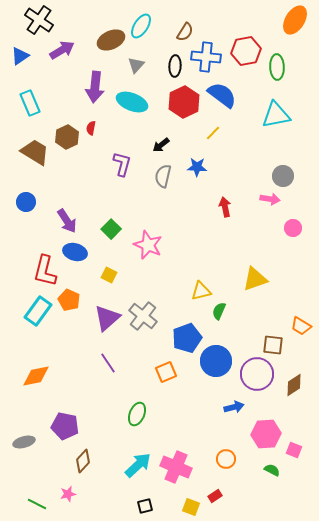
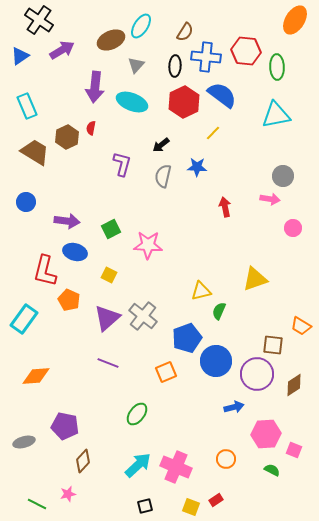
red hexagon at (246, 51): rotated 16 degrees clockwise
cyan rectangle at (30, 103): moved 3 px left, 3 px down
purple arrow at (67, 221): rotated 50 degrees counterclockwise
green square at (111, 229): rotated 18 degrees clockwise
pink star at (148, 245): rotated 20 degrees counterclockwise
cyan rectangle at (38, 311): moved 14 px left, 8 px down
purple line at (108, 363): rotated 35 degrees counterclockwise
orange diamond at (36, 376): rotated 8 degrees clockwise
green ellipse at (137, 414): rotated 15 degrees clockwise
red rectangle at (215, 496): moved 1 px right, 4 px down
